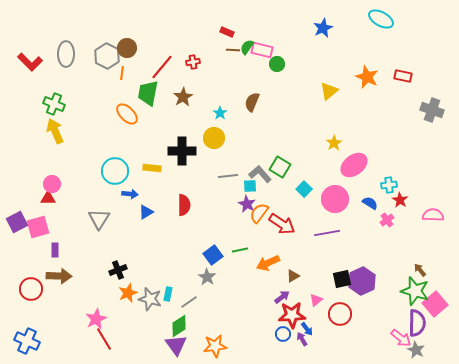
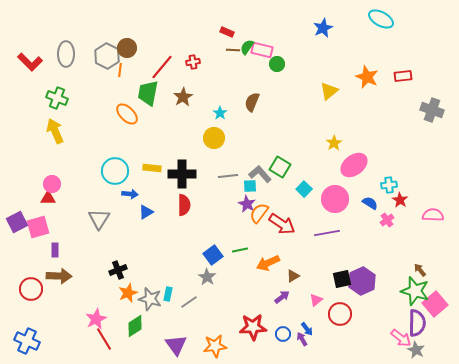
orange line at (122, 73): moved 2 px left, 3 px up
red rectangle at (403, 76): rotated 18 degrees counterclockwise
green cross at (54, 104): moved 3 px right, 6 px up
black cross at (182, 151): moved 23 px down
red star at (292, 315): moved 39 px left, 12 px down
green diamond at (179, 326): moved 44 px left
